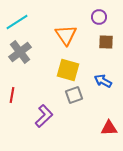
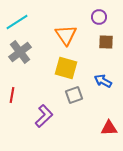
yellow square: moved 2 px left, 2 px up
